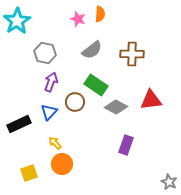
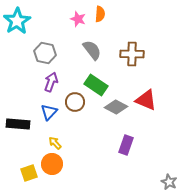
gray semicircle: rotated 90 degrees counterclockwise
red triangle: moved 5 px left; rotated 30 degrees clockwise
black rectangle: moved 1 px left; rotated 30 degrees clockwise
orange circle: moved 10 px left
